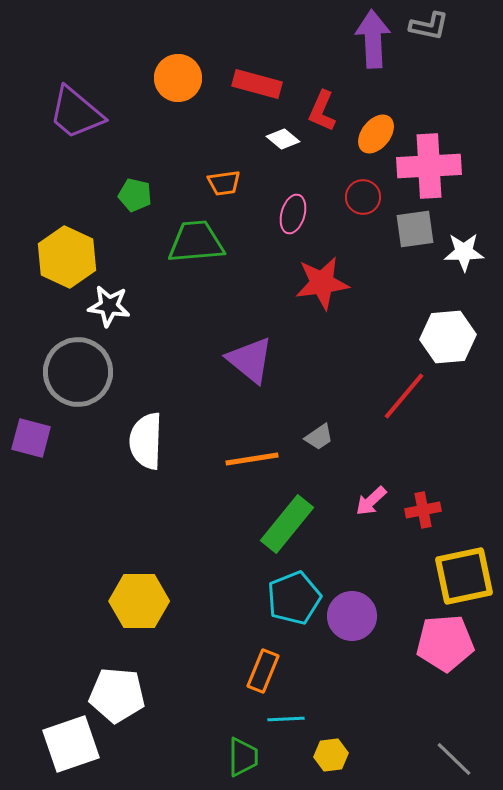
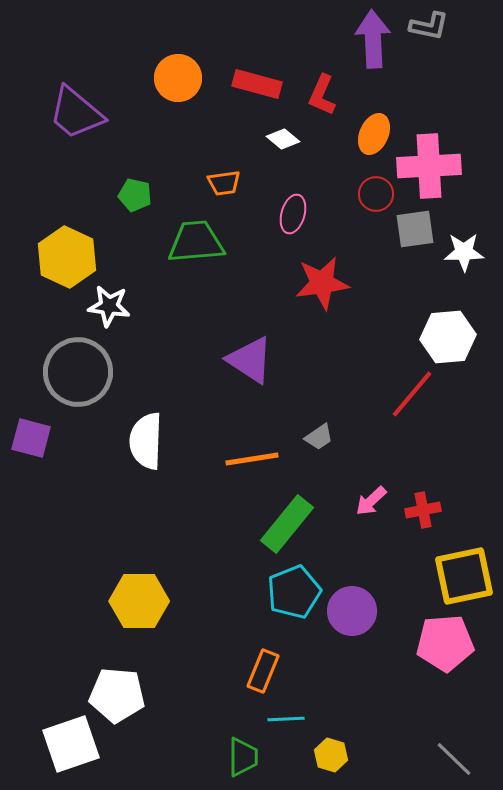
red L-shape at (322, 111): moved 16 px up
orange ellipse at (376, 134): moved 2 px left; rotated 15 degrees counterclockwise
red circle at (363, 197): moved 13 px right, 3 px up
purple triangle at (250, 360): rotated 6 degrees counterclockwise
red line at (404, 396): moved 8 px right, 2 px up
cyan pentagon at (294, 598): moved 6 px up
purple circle at (352, 616): moved 5 px up
yellow hexagon at (331, 755): rotated 24 degrees clockwise
